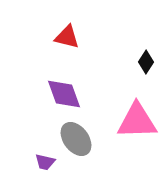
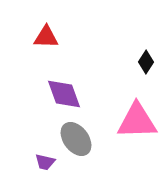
red triangle: moved 21 px left; rotated 12 degrees counterclockwise
